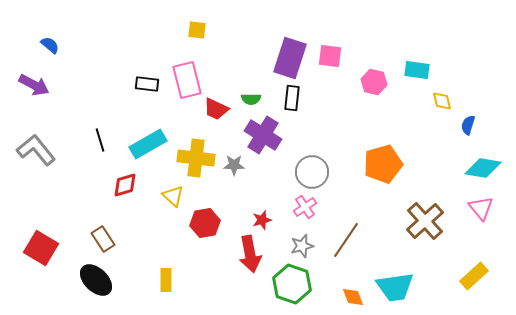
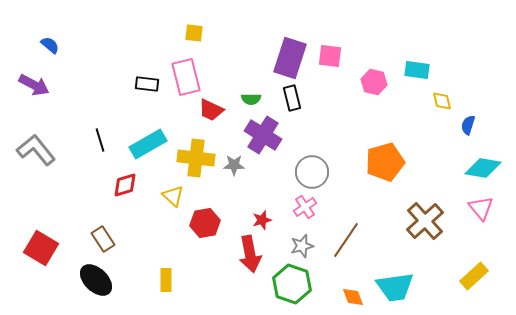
yellow square at (197, 30): moved 3 px left, 3 px down
pink rectangle at (187, 80): moved 1 px left, 3 px up
black rectangle at (292, 98): rotated 20 degrees counterclockwise
red trapezoid at (216, 109): moved 5 px left, 1 px down
orange pentagon at (383, 164): moved 2 px right, 2 px up
